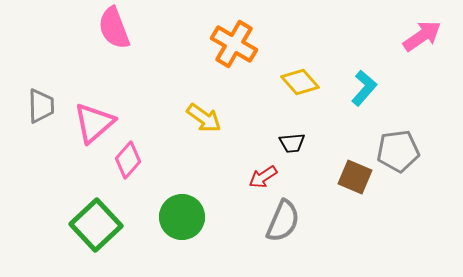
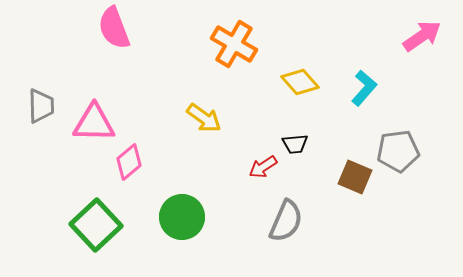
pink triangle: rotated 42 degrees clockwise
black trapezoid: moved 3 px right, 1 px down
pink diamond: moved 1 px right, 2 px down; rotated 9 degrees clockwise
red arrow: moved 10 px up
gray semicircle: moved 3 px right
